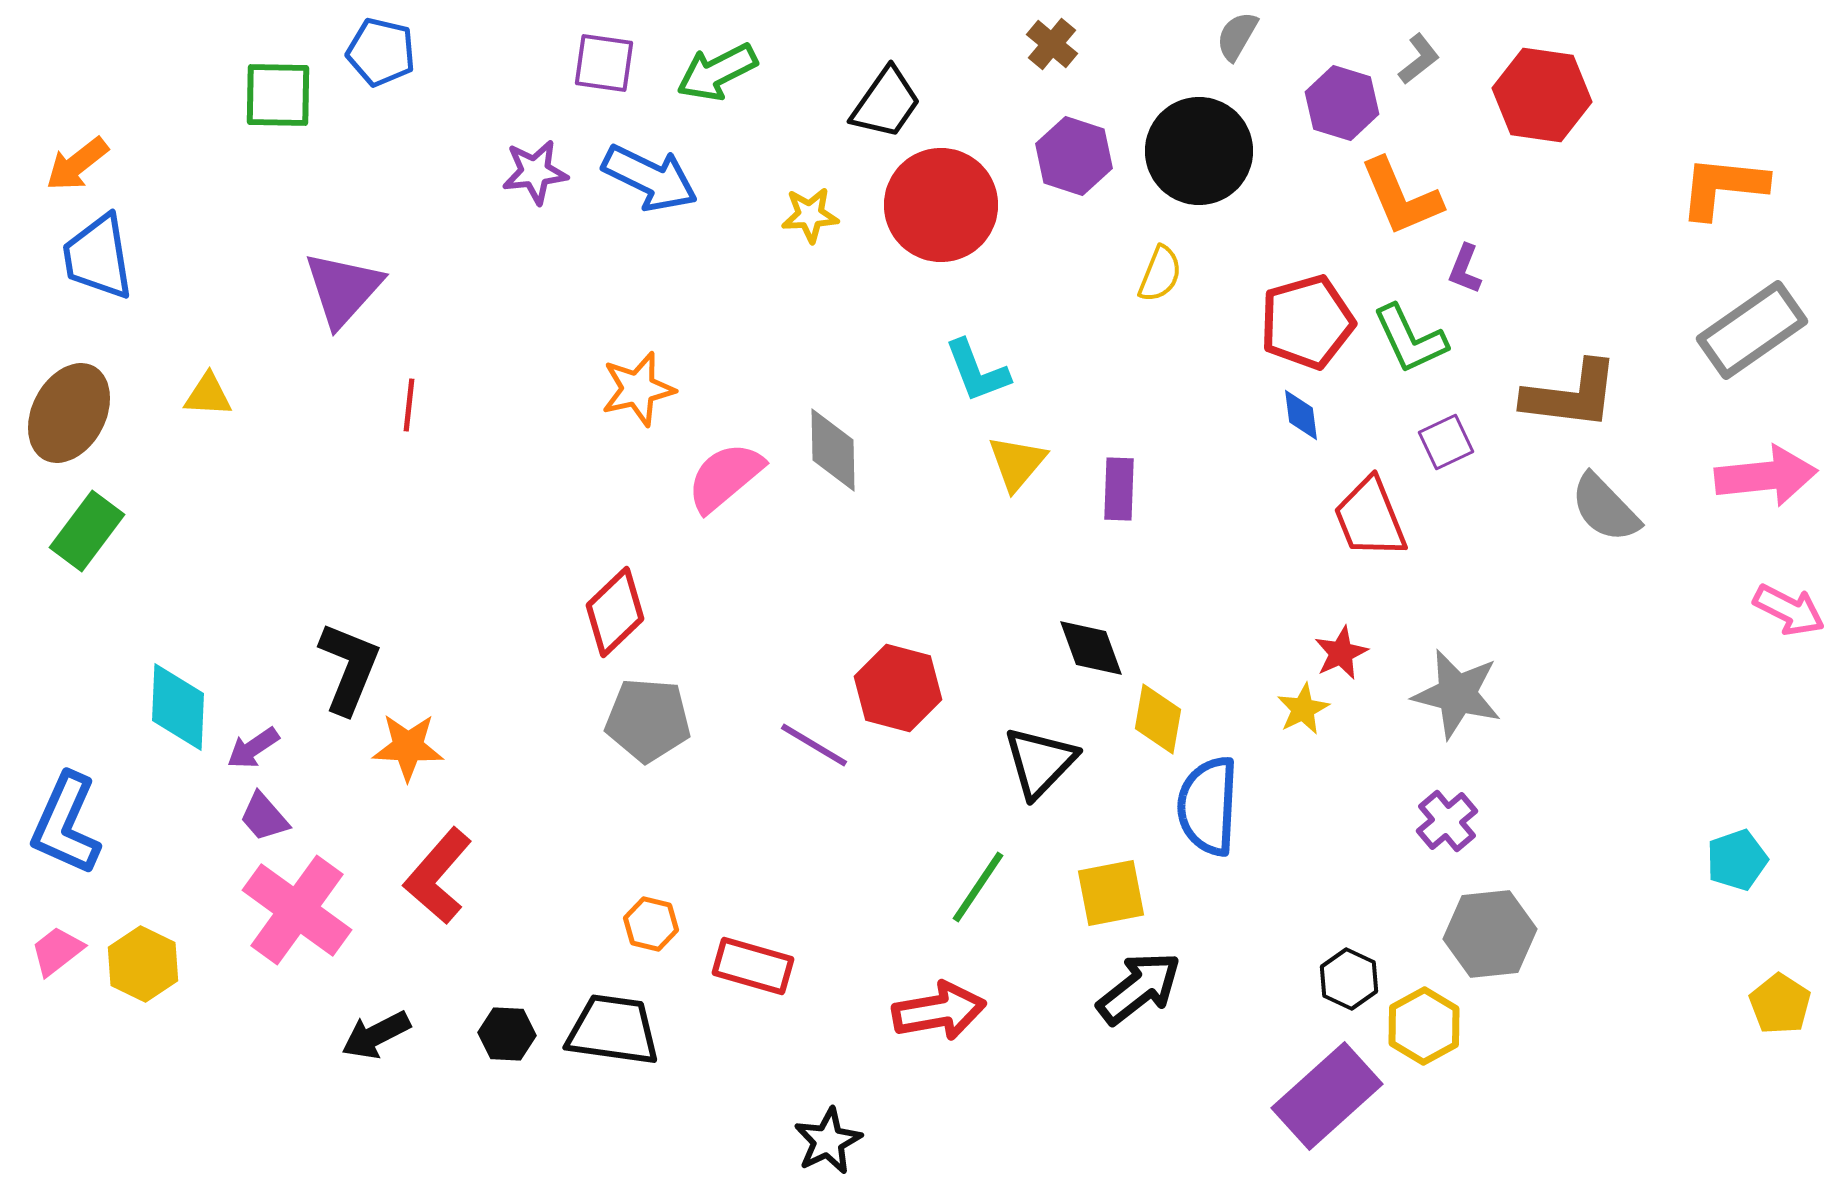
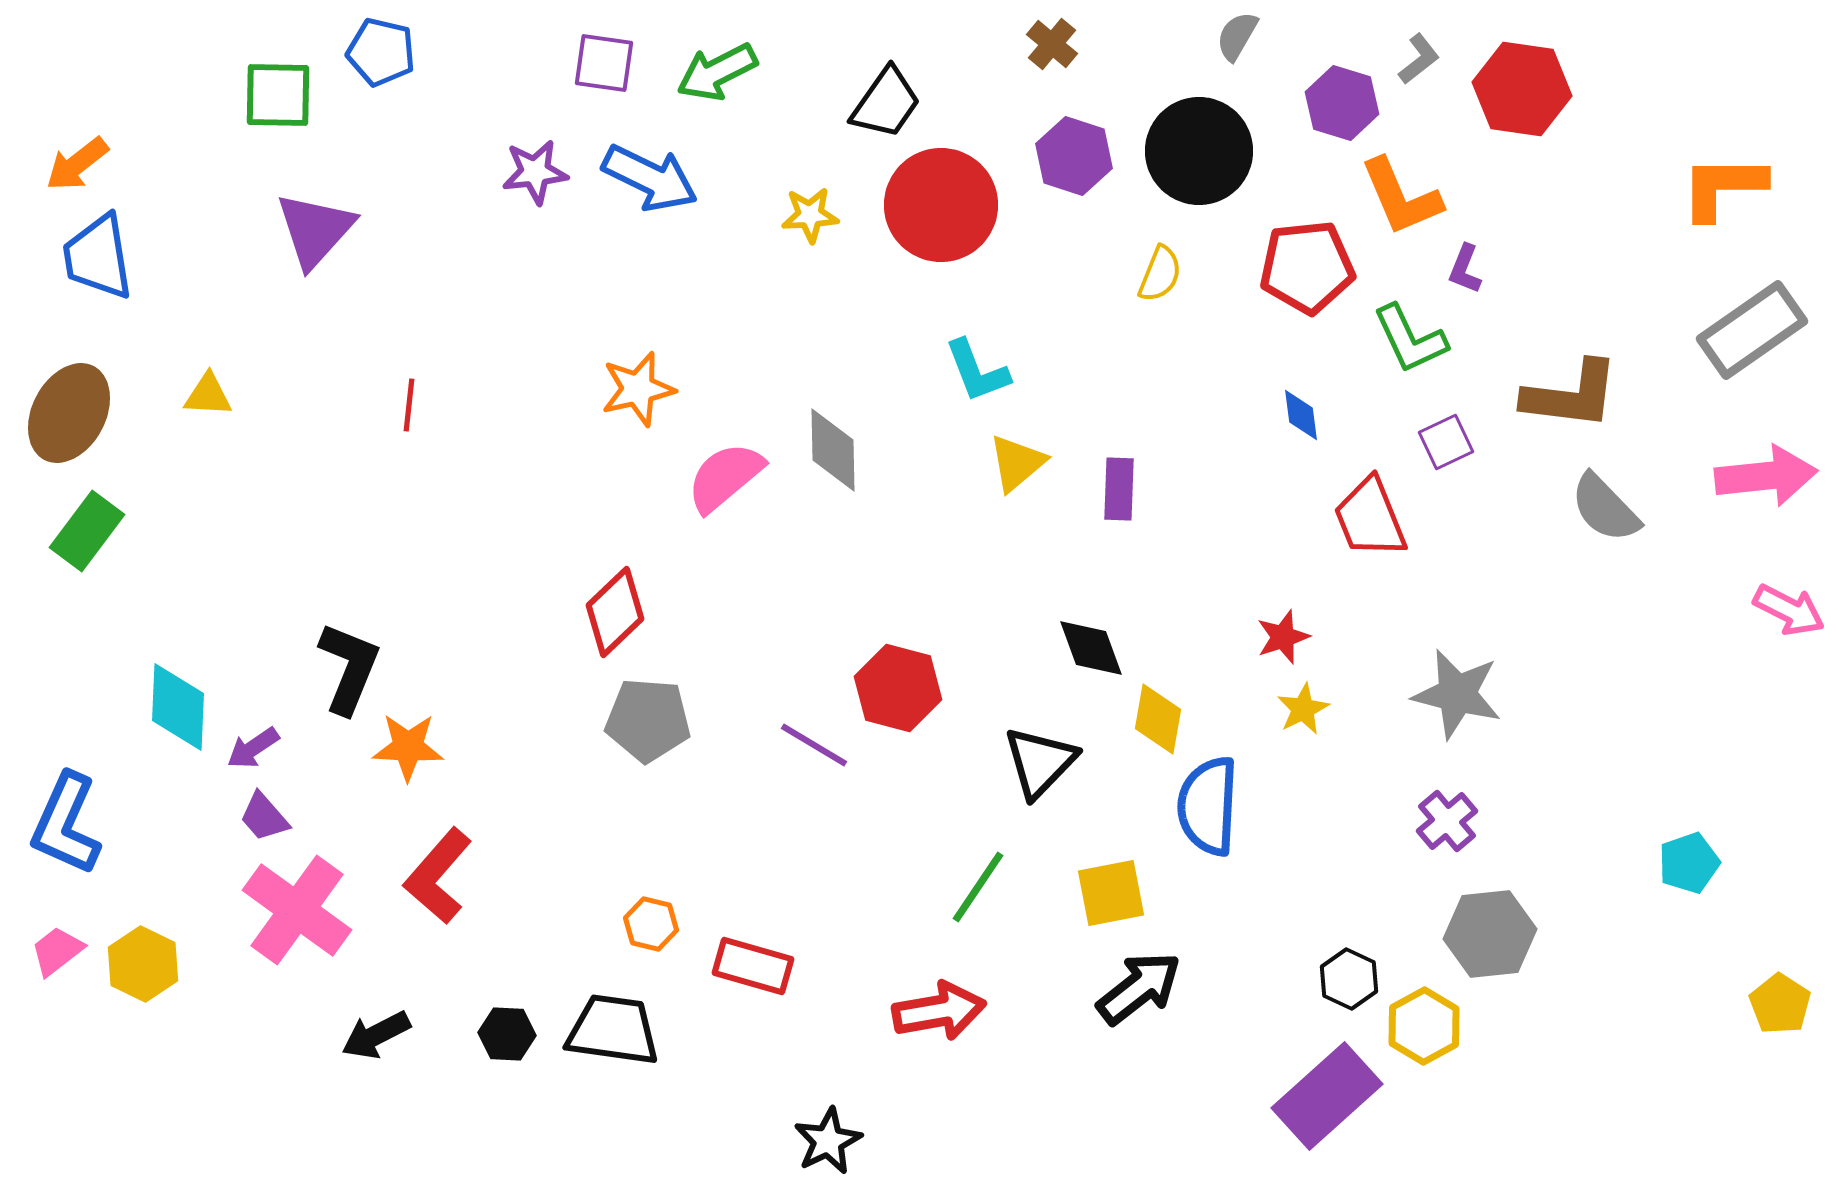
red hexagon at (1542, 95): moved 20 px left, 6 px up
orange L-shape at (1723, 187): rotated 6 degrees counterclockwise
purple triangle at (343, 289): moved 28 px left, 59 px up
red pentagon at (1307, 322): moved 55 px up; rotated 10 degrees clockwise
yellow triangle at (1017, 463): rotated 10 degrees clockwise
red star at (1341, 653): moved 58 px left, 16 px up; rotated 6 degrees clockwise
cyan pentagon at (1737, 860): moved 48 px left, 3 px down
